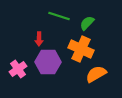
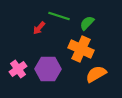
red arrow: moved 11 px up; rotated 40 degrees clockwise
purple hexagon: moved 7 px down
